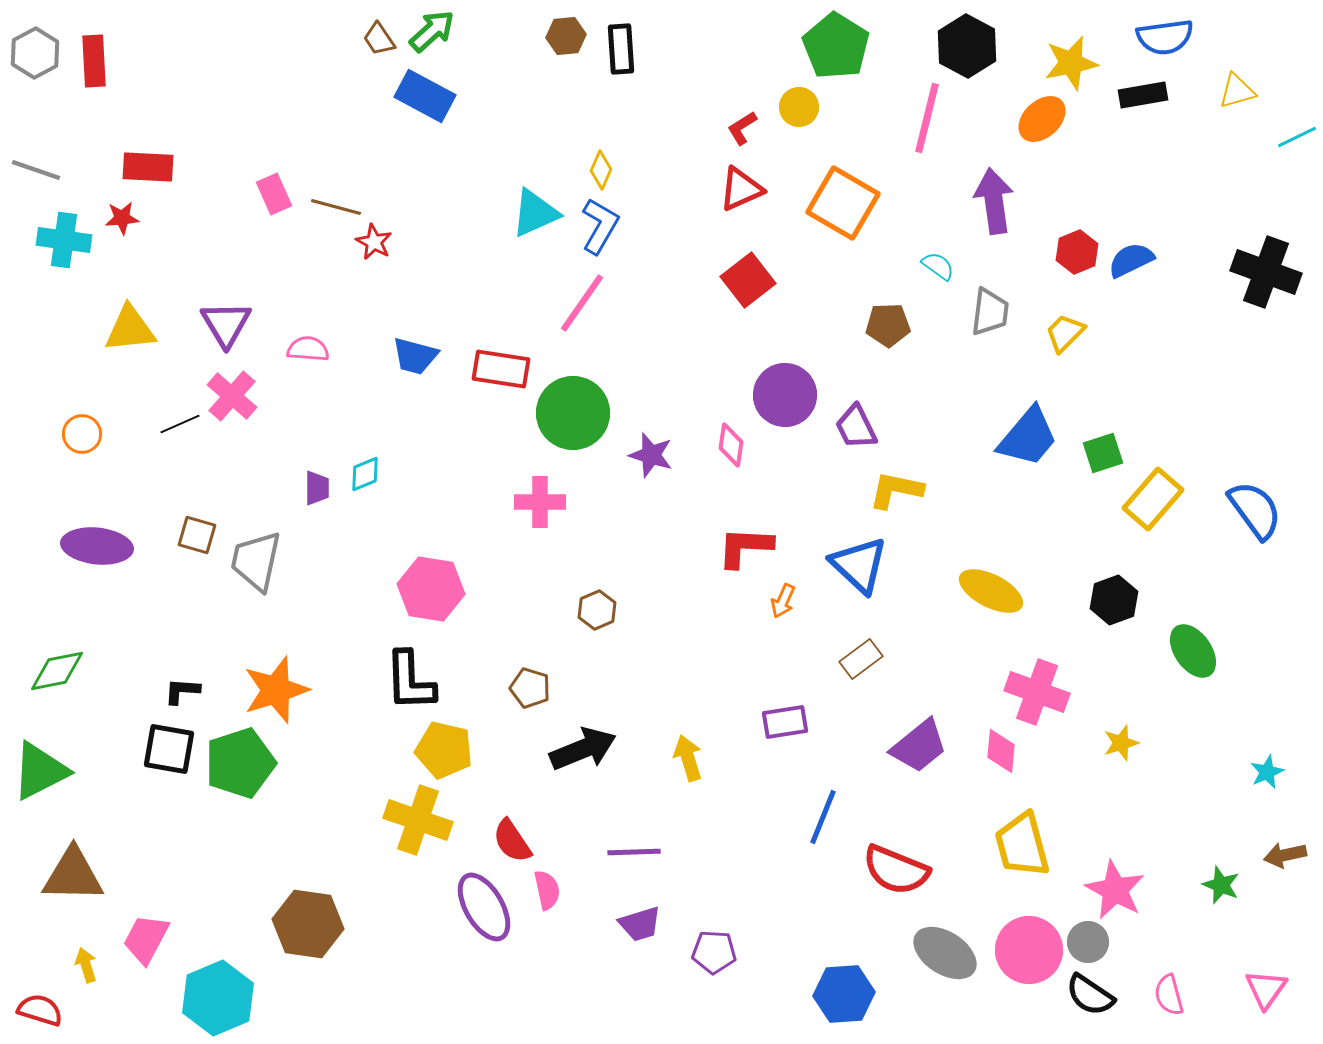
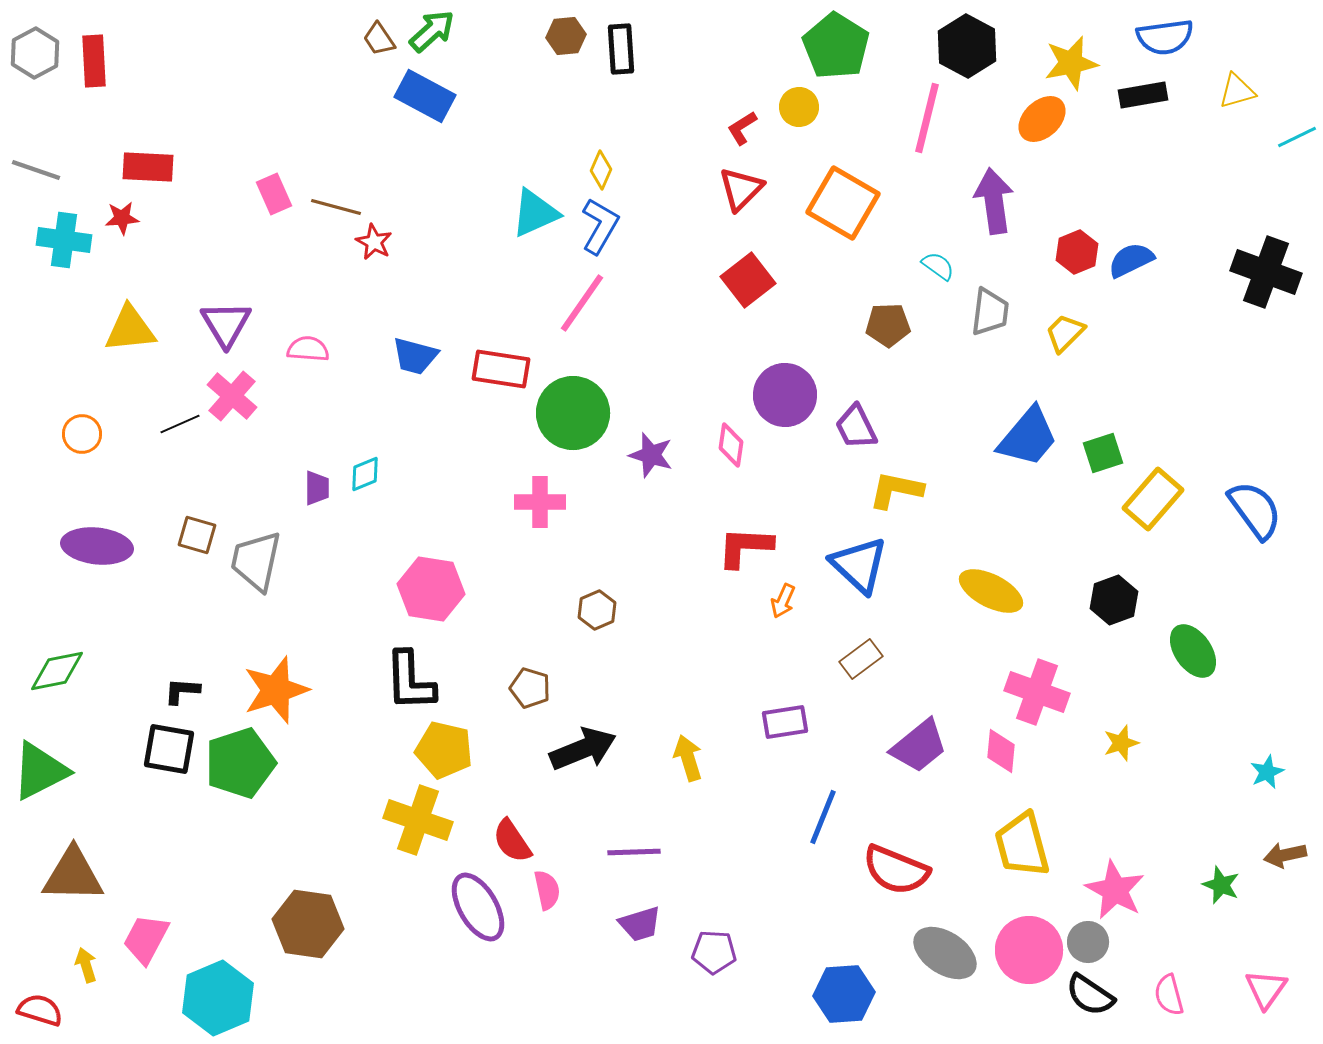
red triangle at (741, 189): rotated 21 degrees counterclockwise
purple ellipse at (484, 907): moved 6 px left
